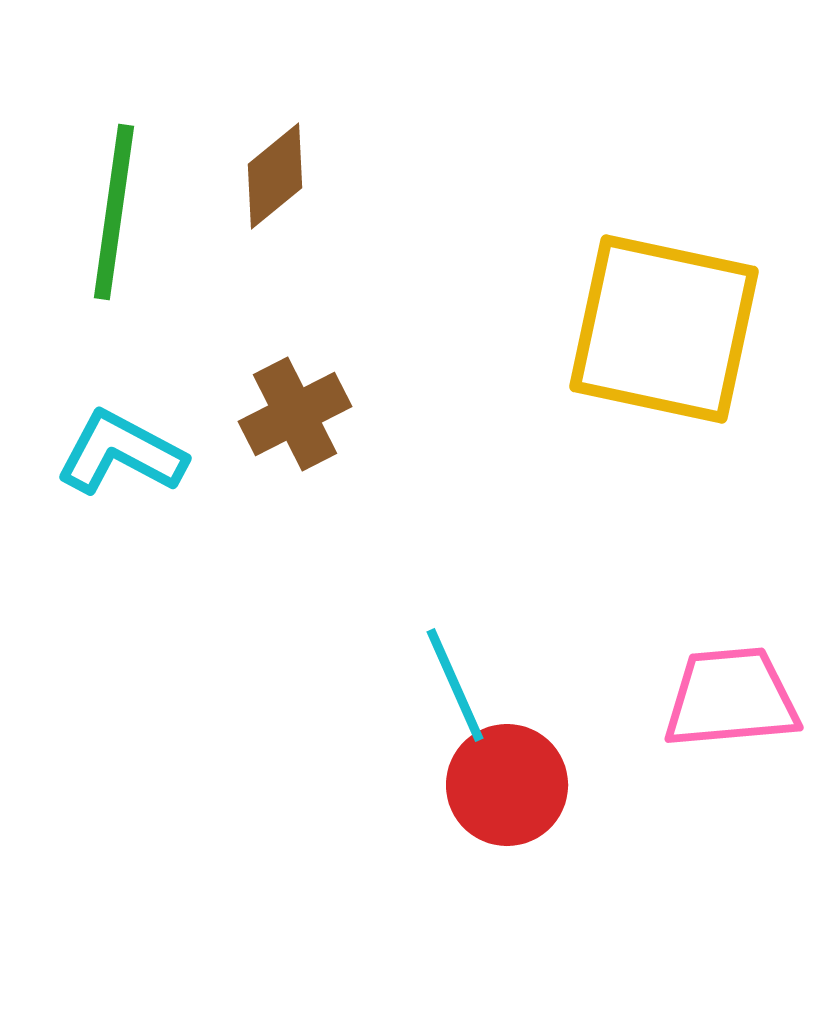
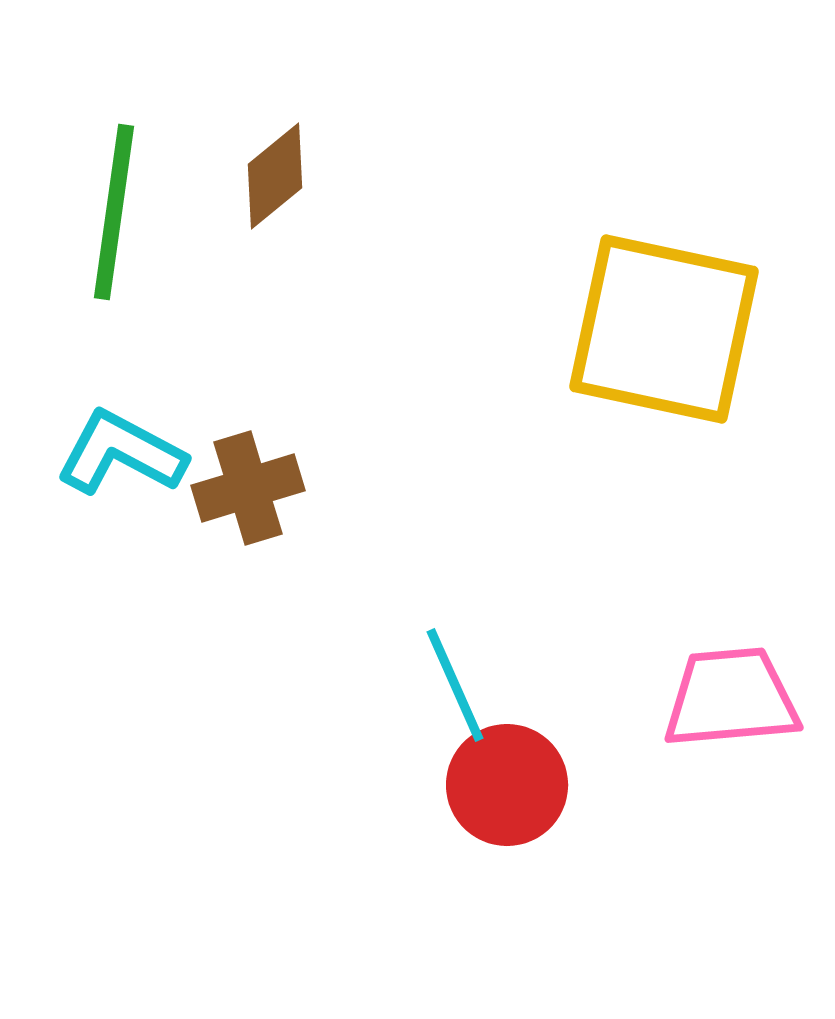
brown cross: moved 47 px left, 74 px down; rotated 10 degrees clockwise
